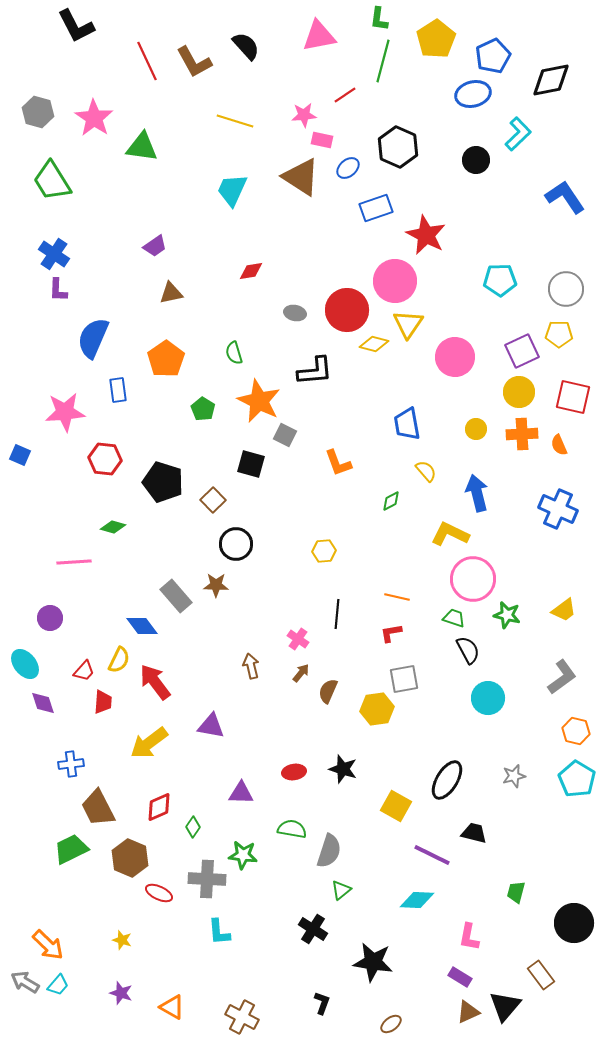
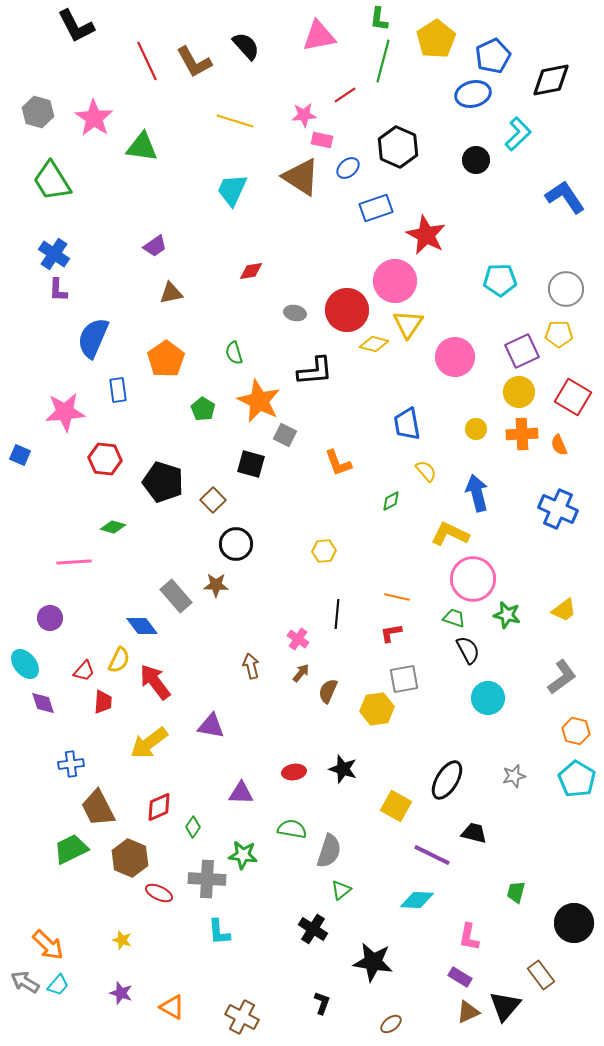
red square at (573, 397): rotated 18 degrees clockwise
